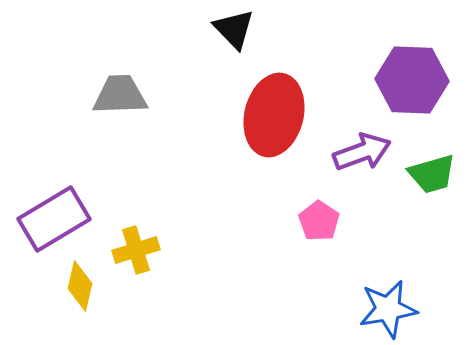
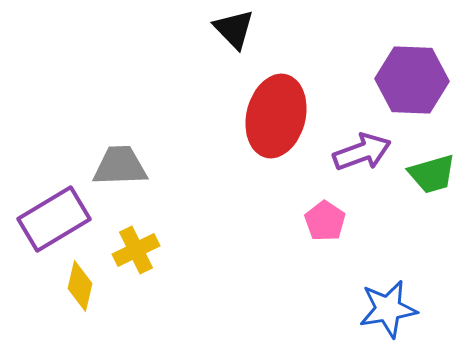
gray trapezoid: moved 71 px down
red ellipse: moved 2 px right, 1 px down
pink pentagon: moved 6 px right
yellow cross: rotated 9 degrees counterclockwise
